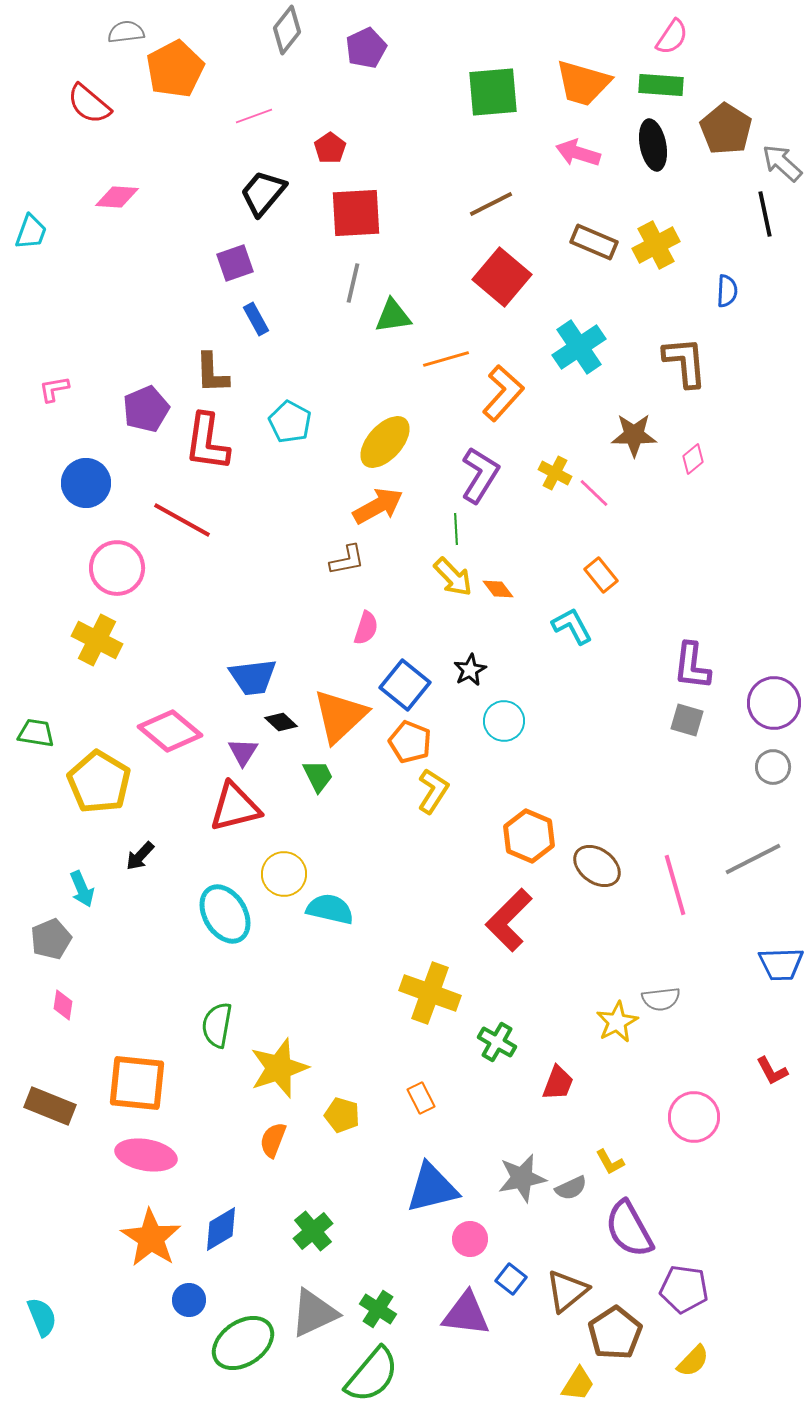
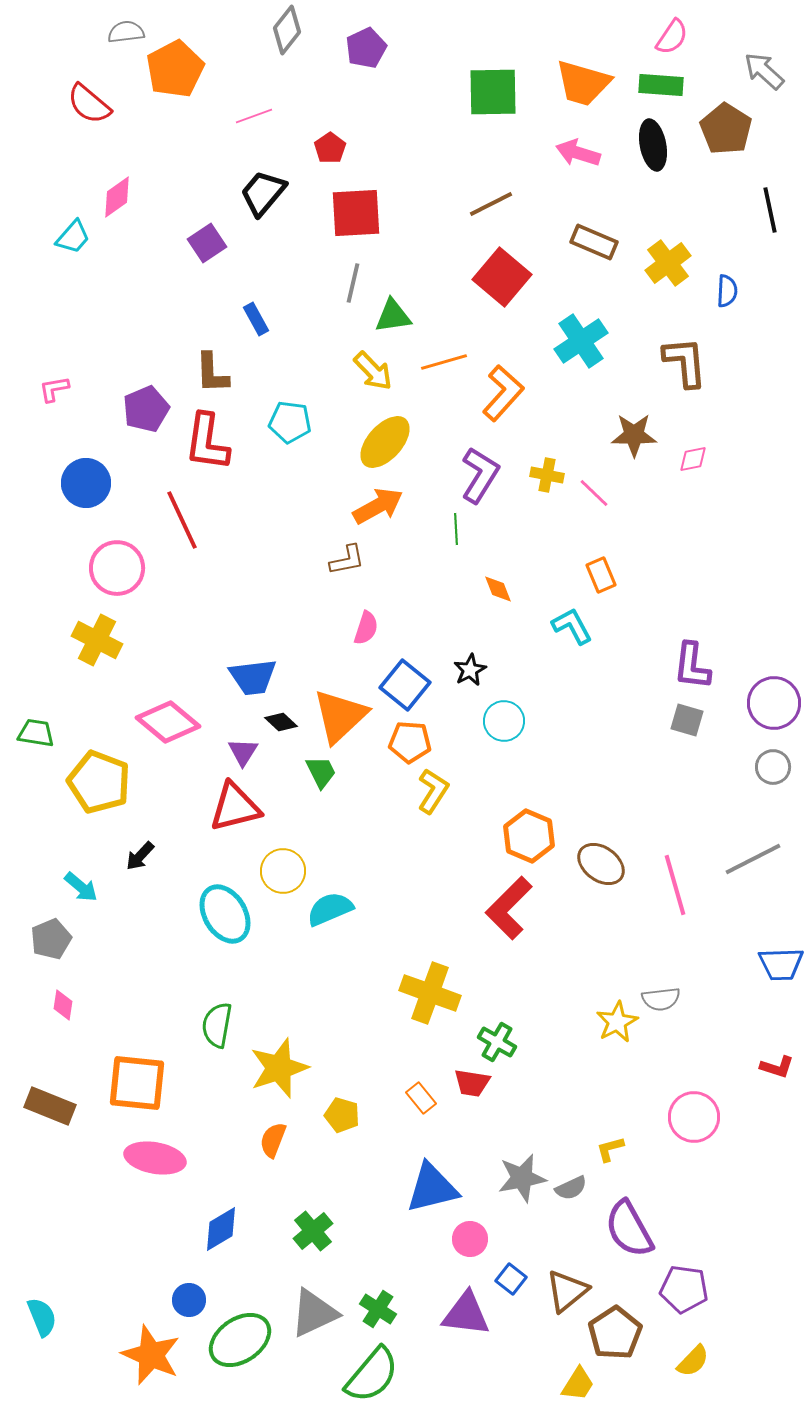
green square at (493, 92): rotated 4 degrees clockwise
gray arrow at (782, 163): moved 18 px left, 92 px up
pink diamond at (117, 197): rotated 39 degrees counterclockwise
black line at (765, 214): moved 5 px right, 4 px up
cyan trapezoid at (31, 232): moved 42 px right, 5 px down; rotated 21 degrees clockwise
yellow cross at (656, 245): moved 12 px right, 18 px down; rotated 9 degrees counterclockwise
purple square at (235, 263): moved 28 px left, 20 px up; rotated 15 degrees counterclockwise
cyan cross at (579, 347): moved 2 px right, 6 px up
orange line at (446, 359): moved 2 px left, 3 px down
cyan pentagon at (290, 422): rotated 21 degrees counterclockwise
pink diamond at (693, 459): rotated 28 degrees clockwise
yellow cross at (555, 473): moved 8 px left, 2 px down; rotated 16 degrees counterclockwise
red line at (182, 520): rotated 36 degrees clockwise
orange rectangle at (601, 575): rotated 16 degrees clockwise
yellow arrow at (453, 577): moved 80 px left, 206 px up
orange diamond at (498, 589): rotated 16 degrees clockwise
pink diamond at (170, 731): moved 2 px left, 9 px up
orange pentagon at (410, 742): rotated 18 degrees counterclockwise
green trapezoid at (318, 776): moved 3 px right, 4 px up
yellow pentagon at (99, 782): rotated 10 degrees counterclockwise
brown ellipse at (597, 866): moved 4 px right, 2 px up
yellow circle at (284, 874): moved 1 px left, 3 px up
cyan arrow at (82, 889): moved 1 px left, 2 px up; rotated 27 degrees counterclockwise
cyan semicircle at (330, 909): rotated 36 degrees counterclockwise
red L-shape at (509, 920): moved 12 px up
red L-shape at (772, 1071): moved 5 px right, 4 px up; rotated 44 degrees counterclockwise
red trapezoid at (558, 1083): moved 86 px left; rotated 78 degrees clockwise
orange rectangle at (421, 1098): rotated 12 degrees counterclockwise
pink ellipse at (146, 1155): moved 9 px right, 3 px down
yellow L-shape at (610, 1162): moved 13 px up; rotated 104 degrees clockwise
orange star at (151, 1238): moved 117 px down; rotated 10 degrees counterclockwise
green ellipse at (243, 1343): moved 3 px left, 3 px up
